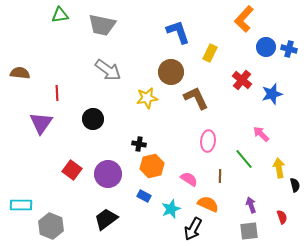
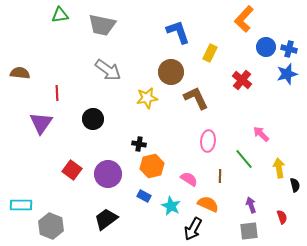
blue star: moved 15 px right, 20 px up
cyan star: moved 3 px up; rotated 24 degrees counterclockwise
